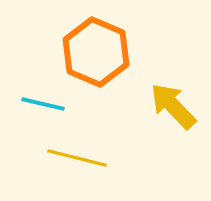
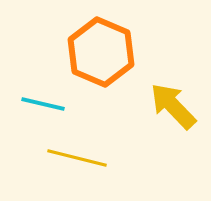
orange hexagon: moved 5 px right
